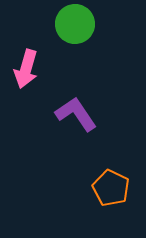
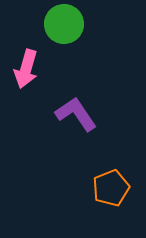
green circle: moved 11 px left
orange pentagon: rotated 24 degrees clockwise
